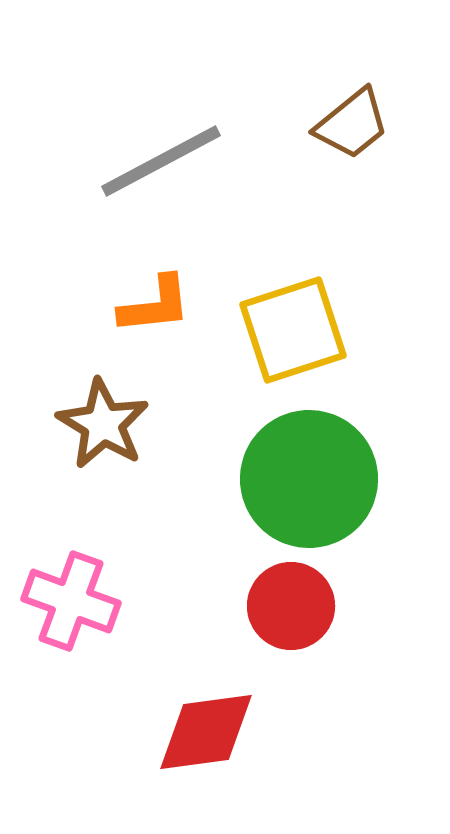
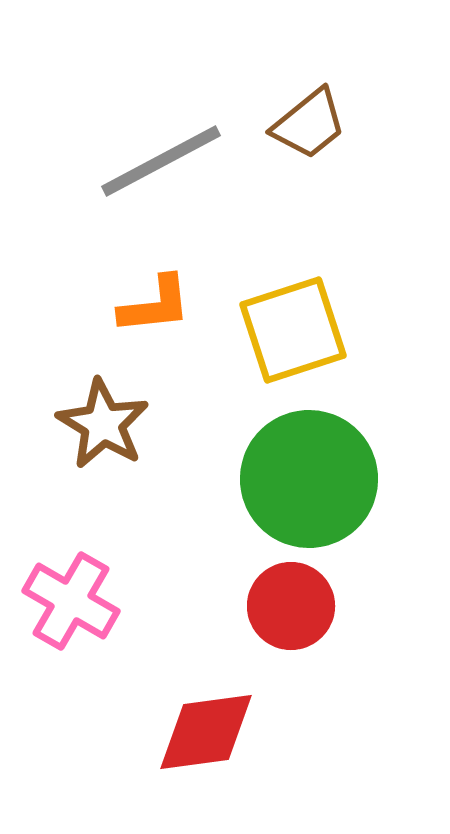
brown trapezoid: moved 43 px left
pink cross: rotated 10 degrees clockwise
